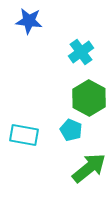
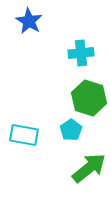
blue star: rotated 24 degrees clockwise
cyan cross: moved 1 px down; rotated 30 degrees clockwise
green hexagon: rotated 12 degrees counterclockwise
cyan pentagon: rotated 15 degrees clockwise
